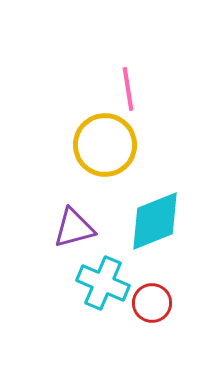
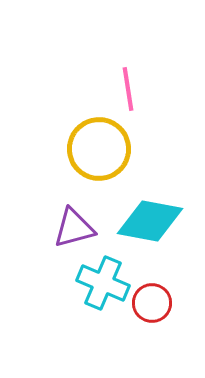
yellow circle: moved 6 px left, 4 px down
cyan diamond: moved 5 px left; rotated 32 degrees clockwise
